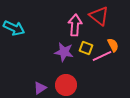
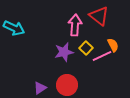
yellow square: rotated 24 degrees clockwise
purple star: rotated 24 degrees counterclockwise
red circle: moved 1 px right
